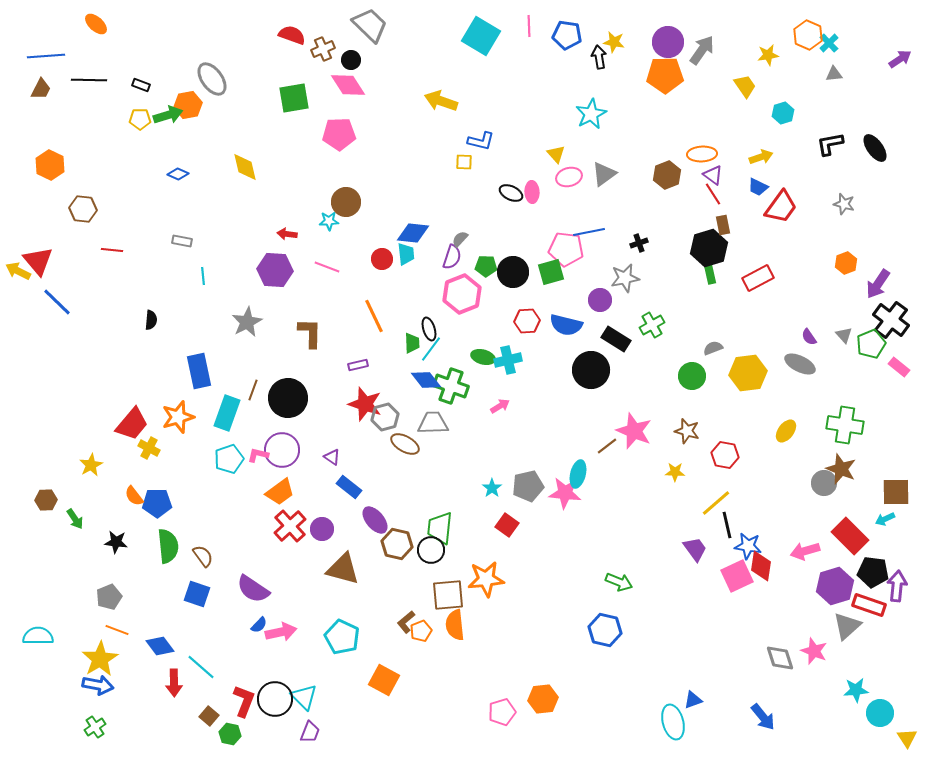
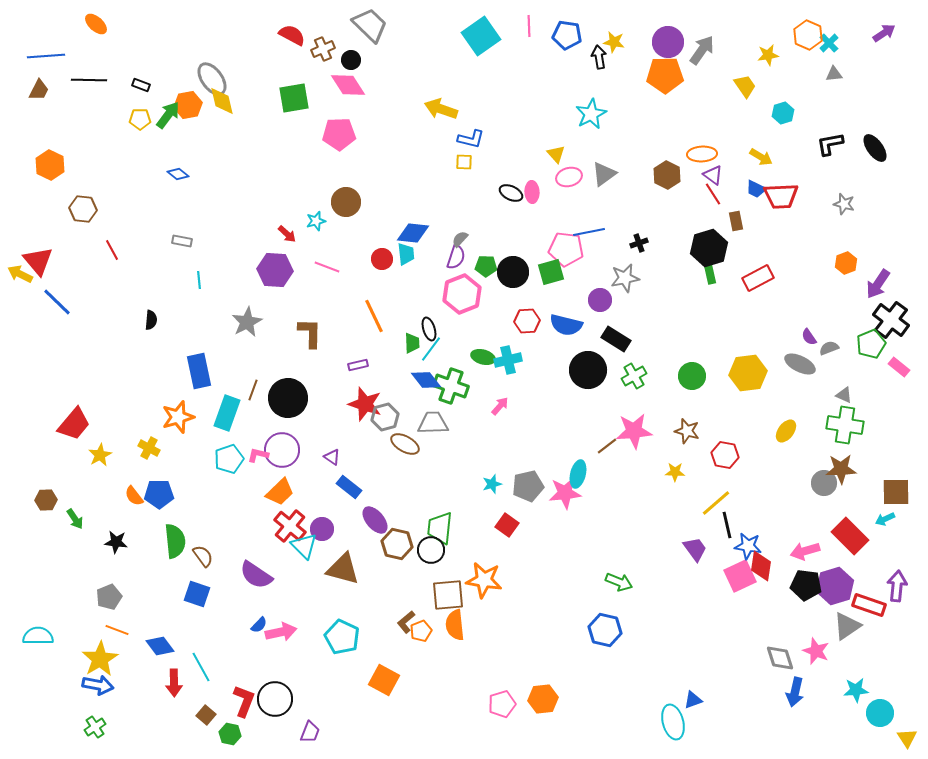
red semicircle at (292, 35): rotated 8 degrees clockwise
cyan square at (481, 36): rotated 24 degrees clockwise
purple arrow at (900, 59): moved 16 px left, 26 px up
brown trapezoid at (41, 89): moved 2 px left, 1 px down
yellow arrow at (441, 101): moved 8 px down
green arrow at (168, 115): rotated 36 degrees counterclockwise
blue L-shape at (481, 141): moved 10 px left, 2 px up
yellow arrow at (761, 157): rotated 50 degrees clockwise
yellow diamond at (245, 167): moved 23 px left, 66 px up
blue diamond at (178, 174): rotated 15 degrees clockwise
brown hexagon at (667, 175): rotated 12 degrees counterclockwise
blue trapezoid at (758, 187): moved 2 px left, 2 px down
red trapezoid at (781, 207): moved 11 px up; rotated 51 degrees clockwise
cyan star at (329, 221): moved 13 px left; rotated 12 degrees counterclockwise
brown rectangle at (723, 225): moved 13 px right, 4 px up
red arrow at (287, 234): rotated 144 degrees counterclockwise
red line at (112, 250): rotated 55 degrees clockwise
purple semicircle at (452, 257): moved 4 px right
yellow arrow at (18, 271): moved 2 px right, 3 px down
cyan line at (203, 276): moved 4 px left, 4 px down
green cross at (652, 325): moved 18 px left, 51 px down
gray triangle at (844, 335): moved 60 px down; rotated 24 degrees counterclockwise
gray semicircle at (713, 348): moved 116 px right
black circle at (591, 370): moved 3 px left
pink arrow at (500, 406): rotated 18 degrees counterclockwise
red trapezoid at (132, 424): moved 58 px left
pink star at (634, 431): rotated 27 degrees counterclockwise
yellow star at (91, 465): moved 9 px right, 10 px up
brown star at (841, 469): rotated 24 degrees counterclockwise
cyan star at (492, 488): moved 4 px up; rotated 18 degrees clockwise
orange trapezoid at (280, 492): rotated 8 degrees counterclockwise
pink star at (565, 493): rotated 12 degrees counterclockwise
blue pentagon at (157, 503): moved 2 px right, 9 px up
red cross at (290, 526): rotated 8 degrees counterclockwise
green semicircle at (168, 546): moved 7 px right, 5 px up
black pentagon at (873, 572): moved 67 px left, 13 px down
pink square at (737, 576): moved 3 px right
orange star at (486, 579): moved 2 px left, 1 px down; rotated 15 degrees clockwise
purple semicircle at (253, 589): moved 3 px right, 14 px up
gray triangle at (847, 626): rotated 8 degrees clockwise
pink star at (814, 651): moved 2 px right
cyan line at (201, 667): rotated 20 degrees clockwise
cyan triangle at (304, 697): moved 151 px up
pink pentagon at (502, 712): moved 8 px up
brown square at (209, 716): moved 3 px left, 1 px up
blue arrow at (763, 717): moved 32 px right, 25 px up; rotated 52 degrees clockwise
